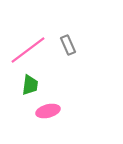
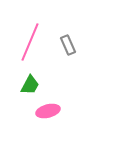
pink line: moved 2 px right, 8 px up; rotated 30 degrees counterclockwise
green trapezoid: rotated 20 degrees clockwise
